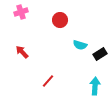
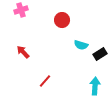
pink cross: moved 2 px up
red circle: moved 2 px right
cyan semicircle: moved 1 px right
red arrow: moved 1 px right
red line: moved 3 px left
